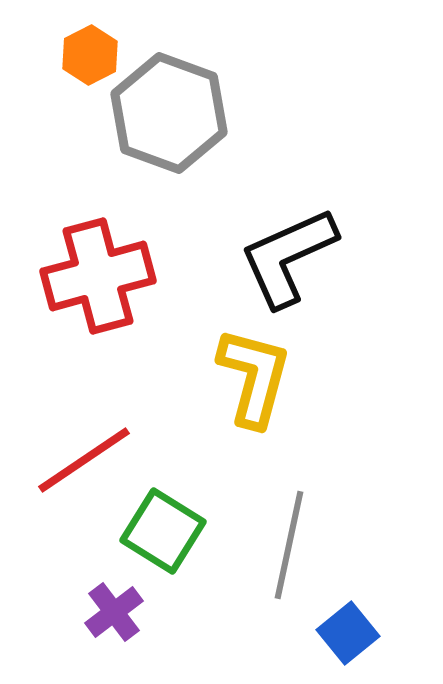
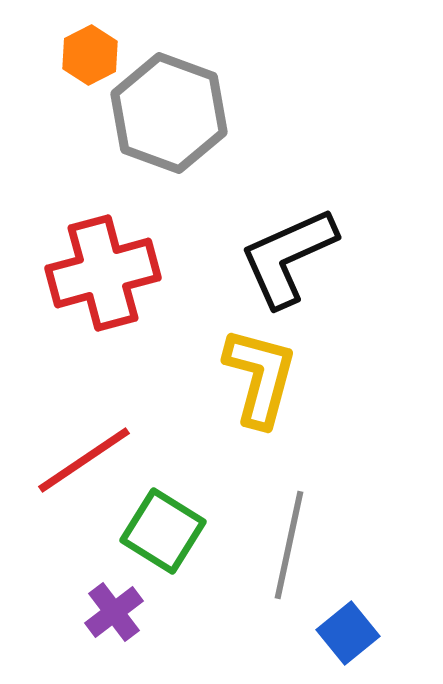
red cross: moved 5 px right, 3 px up
yellow L-shape: moved 6 px right
